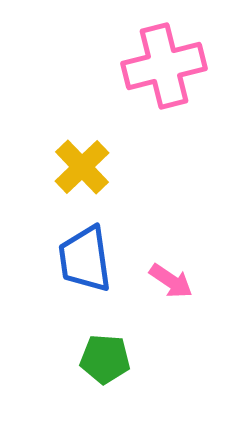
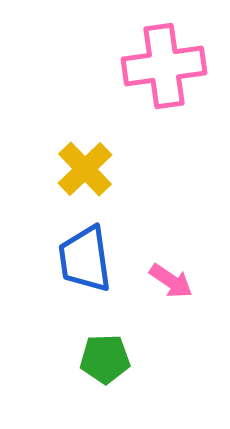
pink cross: rotated 6 degrees clockwise
yellow cross: moved 3 px right, 2 px down
green pentagon: rotated 6 degrees counterclockwise
